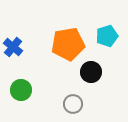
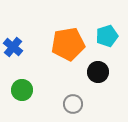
black circle: moved 7 px right
green circle: moved 1 px right
